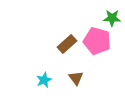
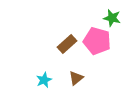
green star: rotated 12 degrees clockwise
brown triangle: rotated 28 degrees clockwise
